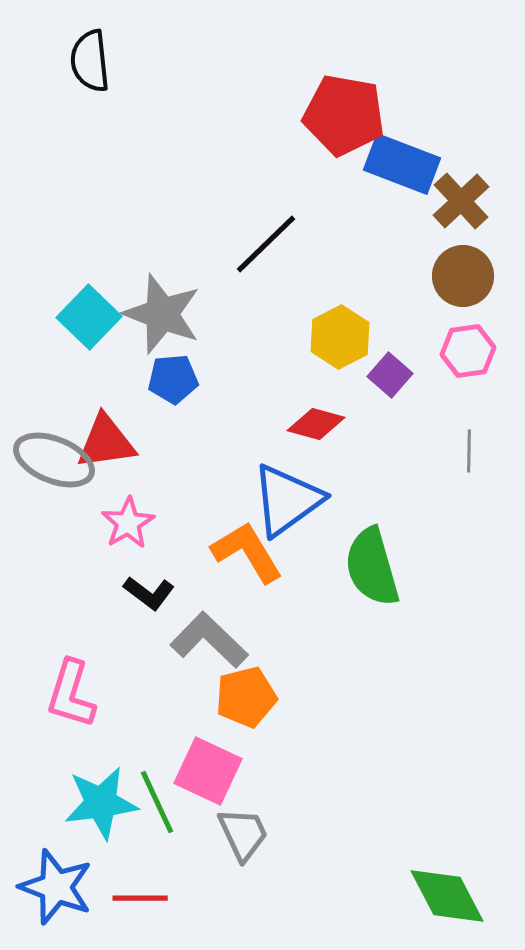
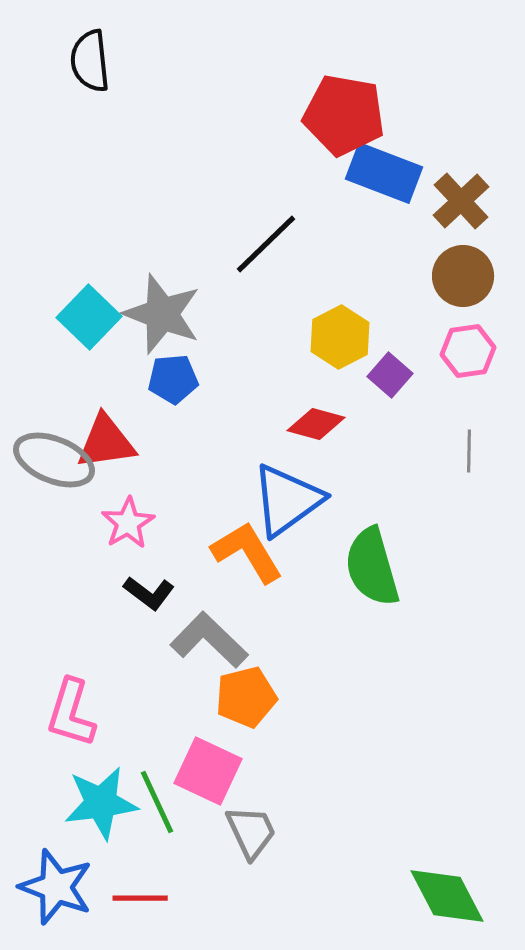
blue rectangle: moved 18 px left, 9 px down
pink L-shape: moved 19 px down
gray trapezoid: moved 8 px right, 2 px up
